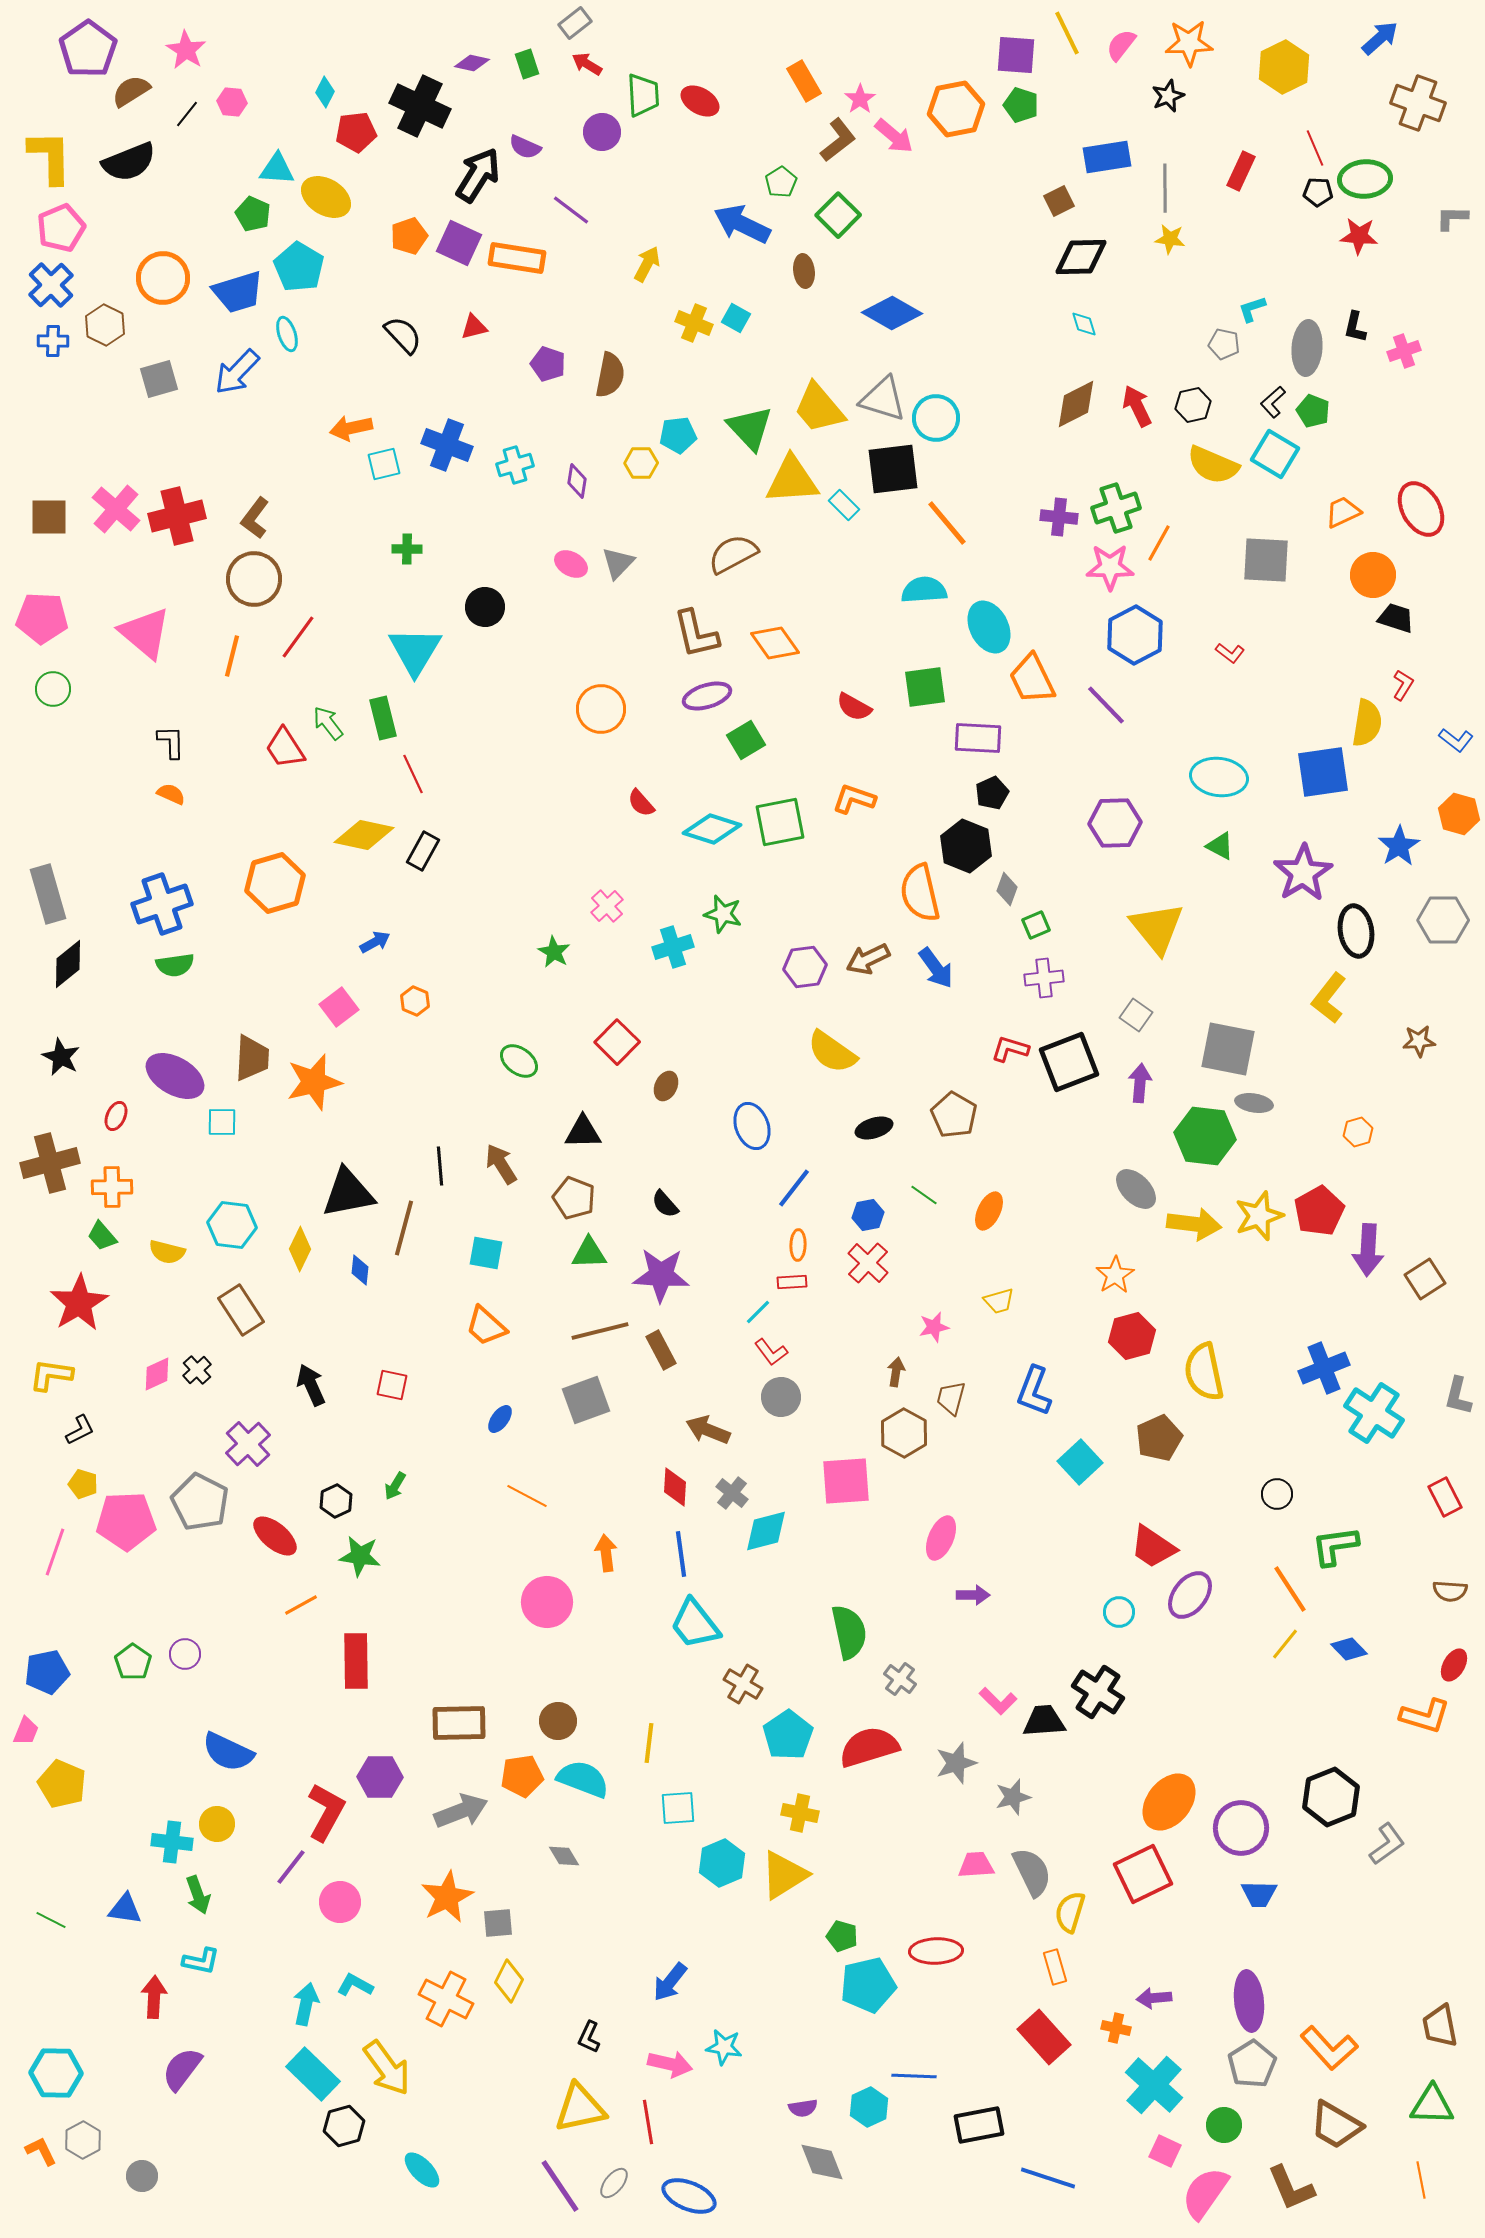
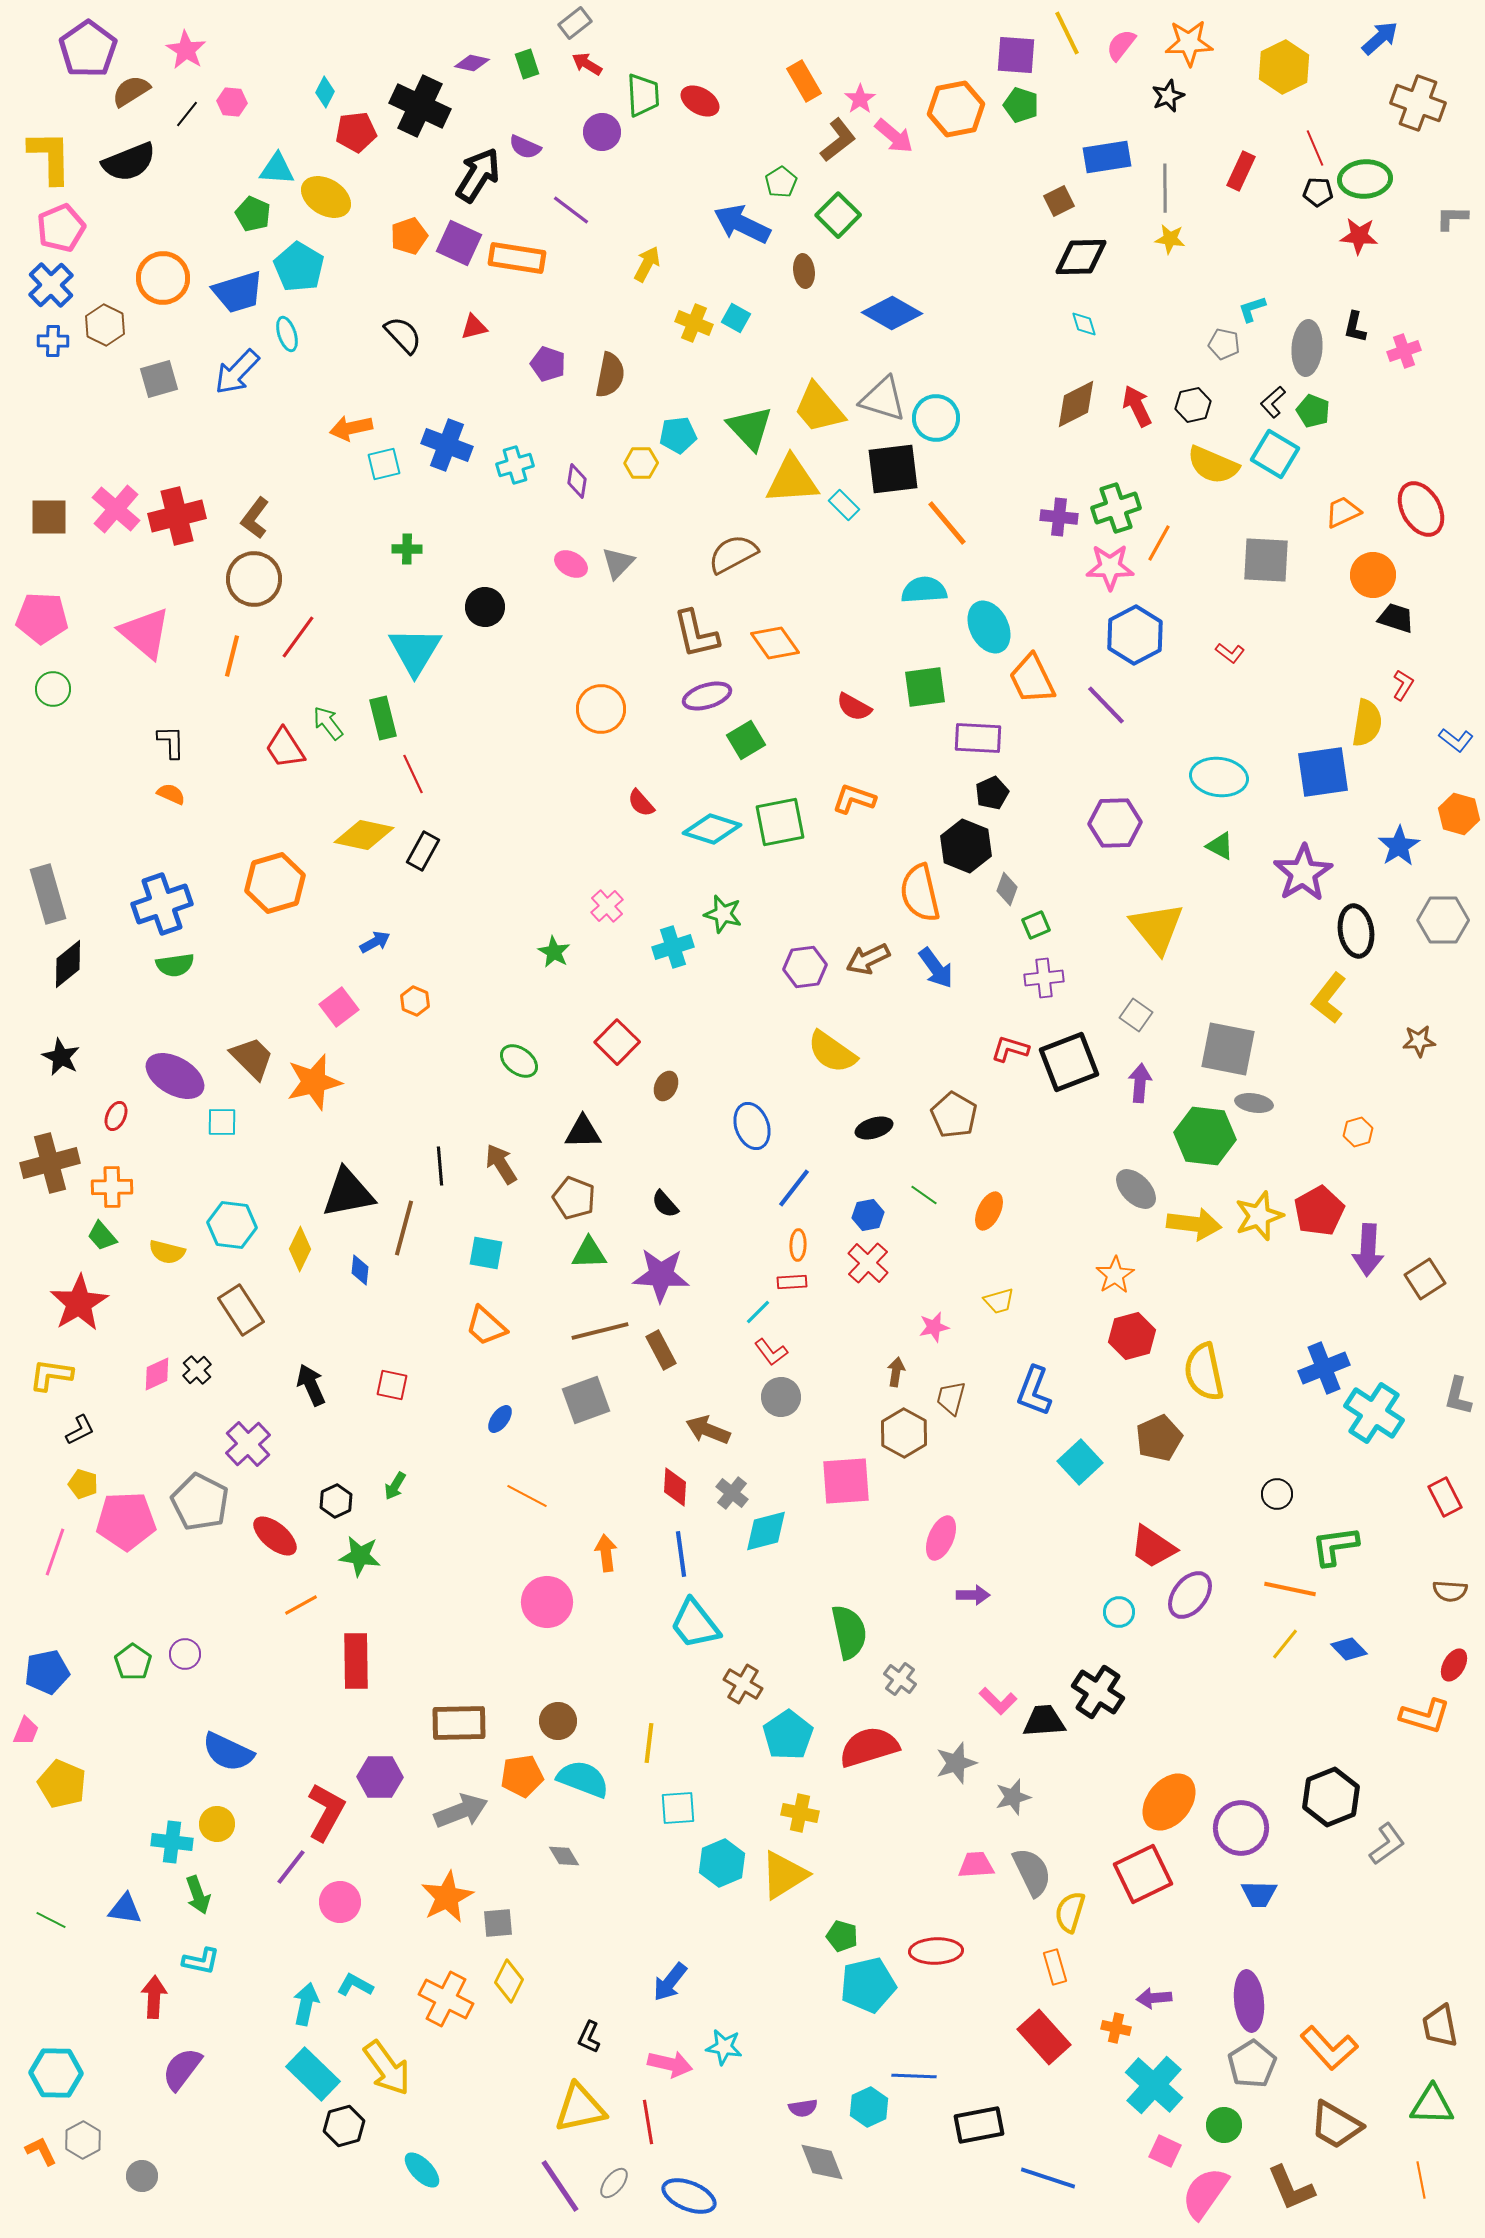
brown trapezoid at (252, 1058): rotated 48 degrees counterclockwise
orange line at (1290, 1589): rotated 45 degrees counterclockwise
